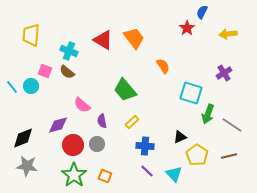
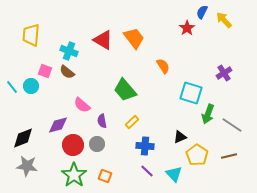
yellow arrow: moved 4 px left, 14 px up; rotated 54 degrees clockwise
